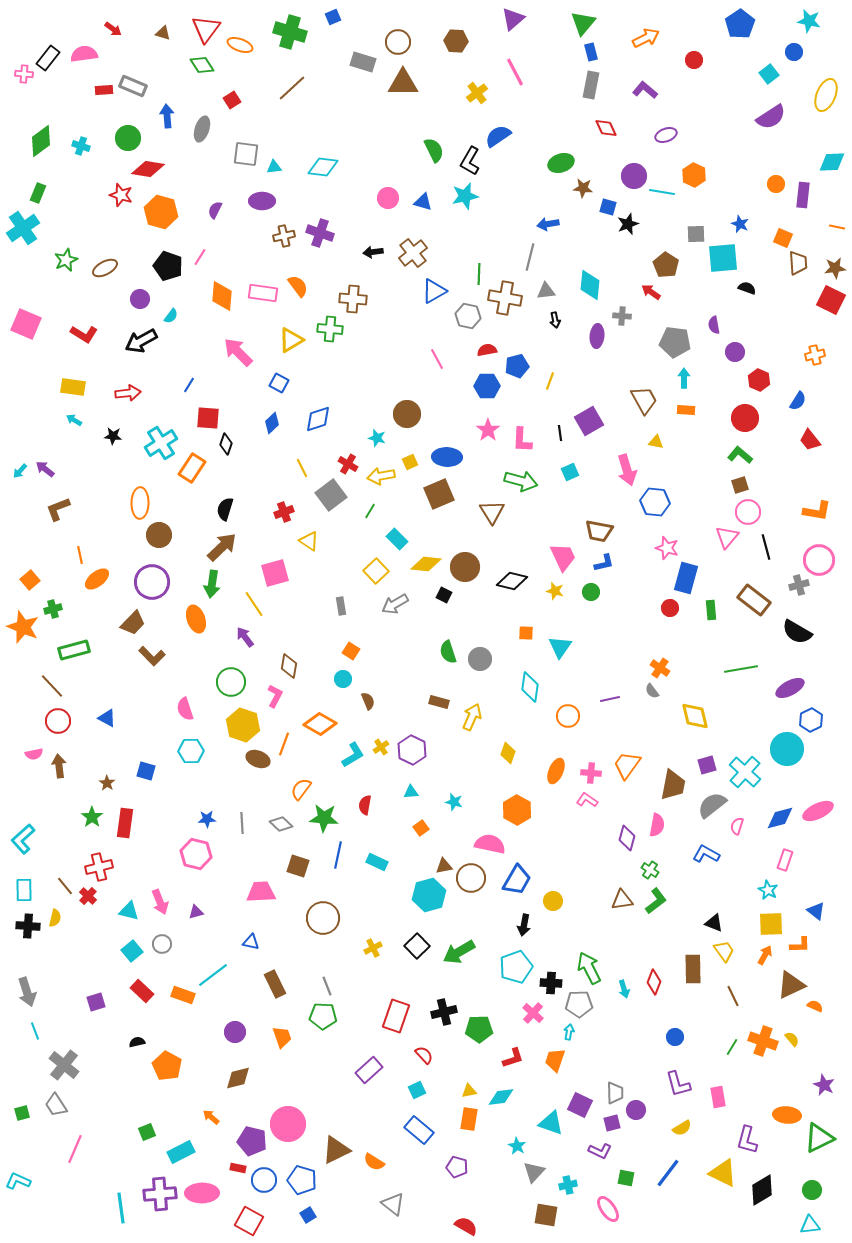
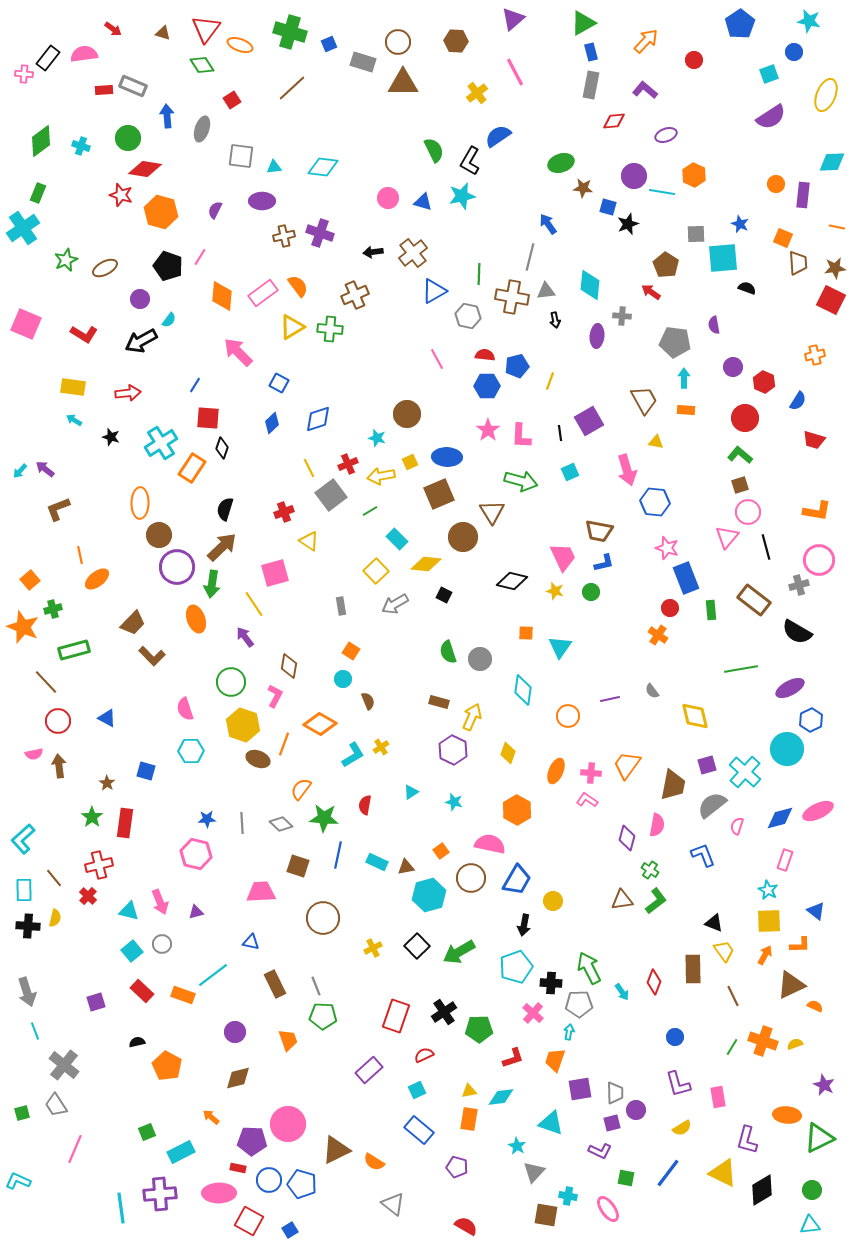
blue square at (333, 17): moved 4 px left, 27 px down
green triangle at (583, 23): rotated 20 degrees clockwise
orange arrow at (646, 38): moved 3 px down; rotated 20 degrees counterclockwise
cyan square at (769, 74): rotated 18 degrees clockwise
red diamond at (606, 128): moved 8 px right, 7 px up; rotated 70 degrees counterclockwise
gray square at (246, 154): moved 5 px left, 2 px down
red diamond at (148, 169): moved 3 px left
cyan star at (465, 196): moved 3 px left
blue arrow at (548, 224): rotated 65 degrees clockwise
pink rectangle at (263, 293): rotated 44 degrees counterclockwise
brown cross at (505, 298): moved 7 px right, 1 px up
brown cross at (353, 299): moved 2 px right, 4 px up; rotated 28 degrees counterclockwise
cyan semicircle at (171, 316): moved 2 px left, 4 px down
yellow triangle at (291, 340): moved 1 px right, 13 px up
red semicircle at (487, 350): moved 2 px left, 5 px down; rotated 18 degrees clockwise
purple circle at (735, 352): moved 2 px left, 15 px down
red hexagon at (759, 380): moved 5 px right, 2 px down
blue line at (189, 385): moved 6 px right
black star at (113, 436): moved 2 px left, 1 px down; rotated 12 degrees clockwise
pink L-shape at (522, 440): moved 1 px left, 4 px up
red trapezoid at (810, 440): moved 4 px right; rotated 35 degrees counterclockwise
black diamond at (226, 444): moved 4 px left, 4 px down
red cross at (348, 464): rotated 36 degrees clockwise
yellow line at (302, 468): moved 7 px right
green line at (370, 511): rotated 28 degrees clockwise
brown circle at (465, 567): moved 2 px left, 30 px up
blue rectangle at (686, 578): rotated 36 degrees counterclockwise
purple circle at (152, 582): moved 25 px right, 15 px up
orange cross at (660, 668): moved 2 px left, 33 px up
brown line at (52, 686): moved 6 px left, 4 px up
cyan diamond at (530, 687): moved 7 px left, 3 px down
purple hexagon at (412, 750): moved 41 px right
cyan triangle at (411, 792): rotated 28 degrees counterclockwise
orange square at (421, 828): moved 20 px right, 23 px down
blue L-shape at (706, 854): moved 3 px left, 1 px down; rotated 40 degrees clockwise
brown triangle at (444, 866): moved 38 px left, 1 px down
red cross at (99, 867): moved 2 px up
brown line at (65, 886): moved 11 px left, 8 px up
yellow square at (771, 924): moved 2 px left, 3 px up
gray line at (327, 986): moved 11 px left
cyan arrow at (624, 989): moved 2 px left, 3 px down; rotated 18 degrees counterclockwise
black cross at (444, 1012): rotated 20 degrees counterclockwise
orange trapezoid at (282, 1037): moved 6 px right, 3 px down
yellow semicircle at (792, 1039): moved 3 px right, 5 px down; rotated 70 degrees counterclockwise
red semicircle at (424, 1055): rotated 72 degrees counterclockwise
purple square at (580, 1105): moved 16 px up; rotated 35 degrees counterclockwise
purple pentagon at (252, 1141): rotated 12 degrees counterclockwise
blue circle at (264, 1180): moved 5 px right
blue pentagon at (302, 1180): moved 4 px down
cyan cross at (568, 1185): moved 11 px down; rotated 24 degrees clockwise
pink ellipse at (202, 1193): moved 17 px right
blue square at (308, 1215): moved 18 px left, 15 px down
